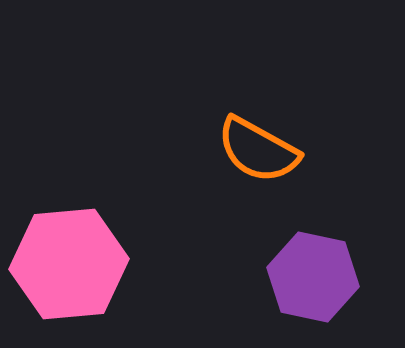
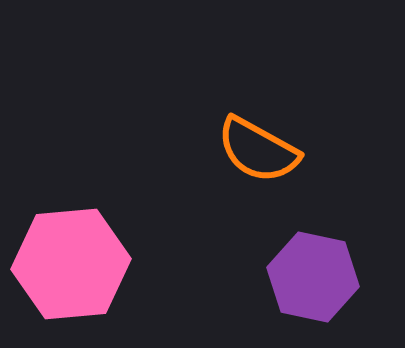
pink hexagon: moved 2 px right
